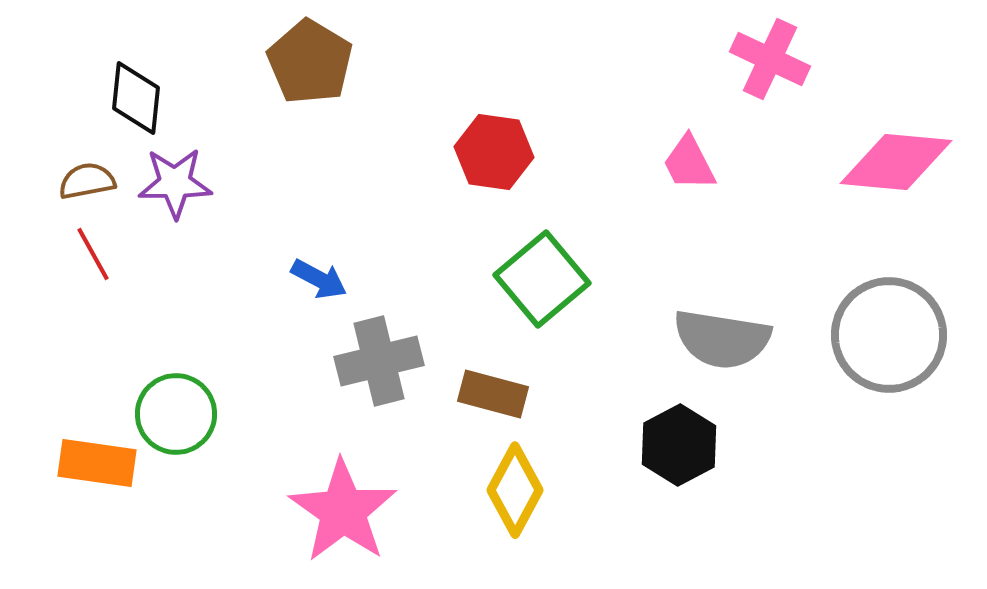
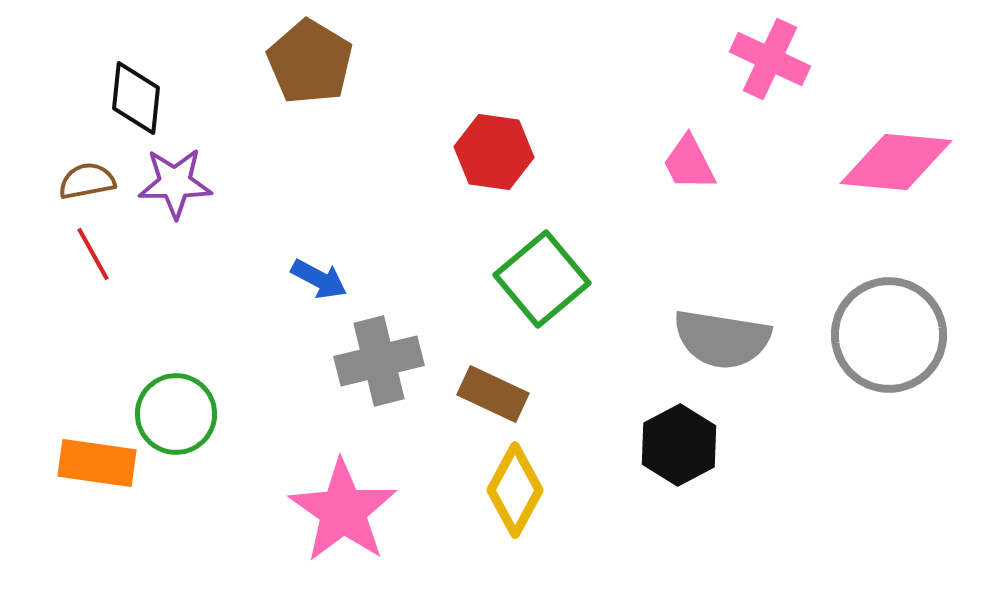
brown rectangle: rotated 10 degrees clockwise
